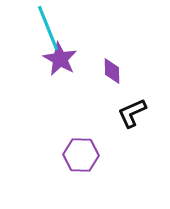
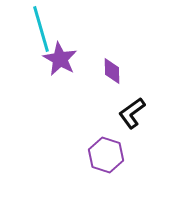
cyan line: moved 7 px left, 1 px down; rotated 6 degrees clockwise
black L-shape: rotated 12 degrees counterclockwise
purple hexagon: moved 25 px right; rotated 16 degrees clockwise
